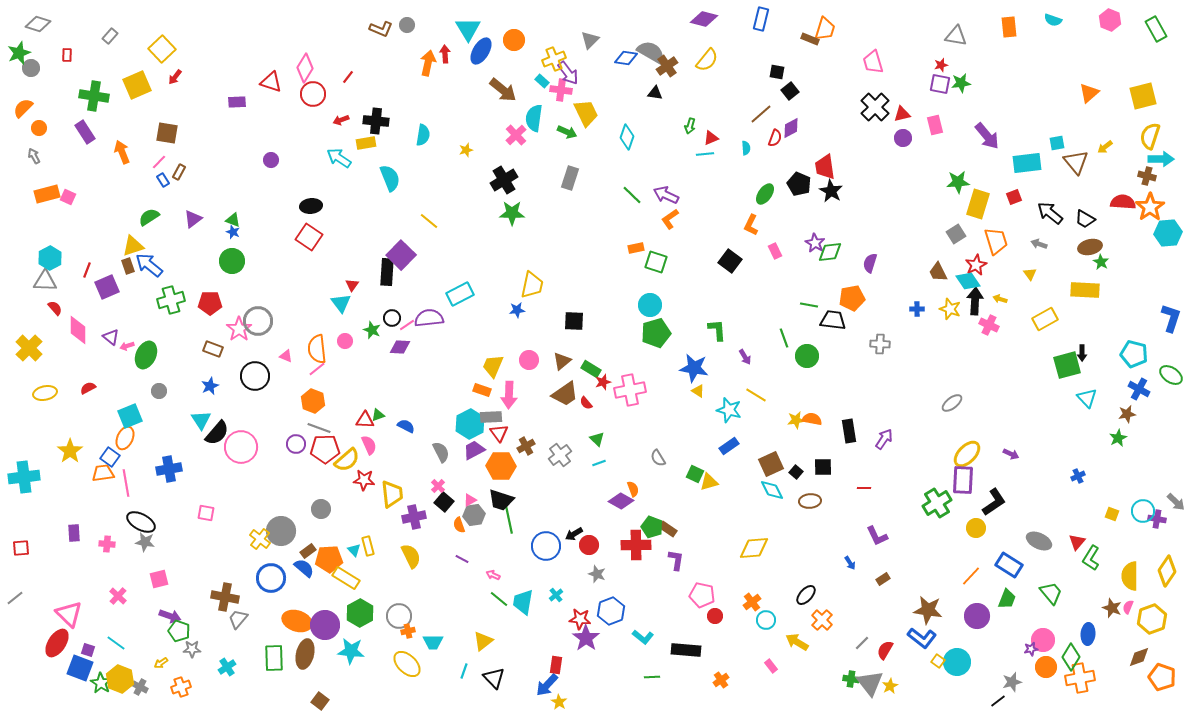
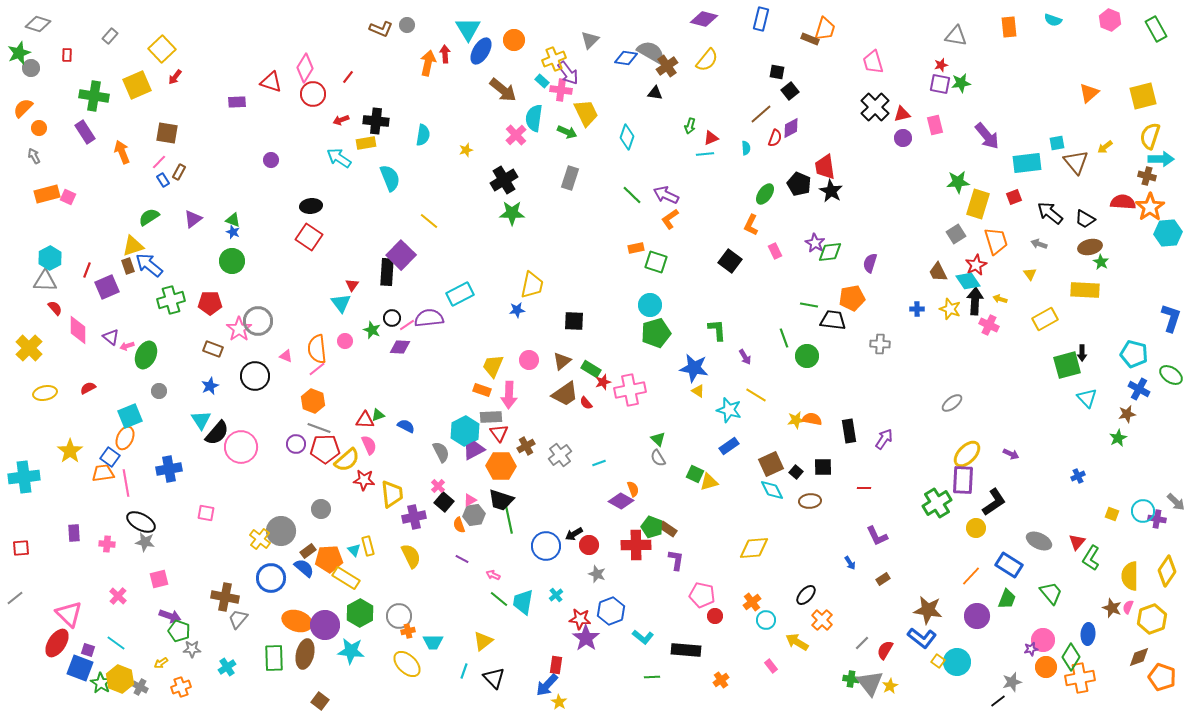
cyan hexagon at (470, 424): moved 5 px left, 7 px down
green triangle at (597, 439): moved 61 px right
